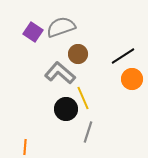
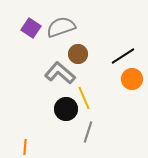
purple square: moved 2 px left, 4 px up
yellow line: moved 1 px right
